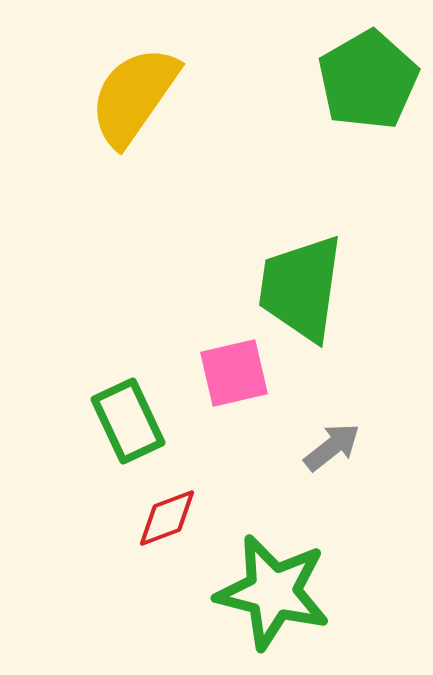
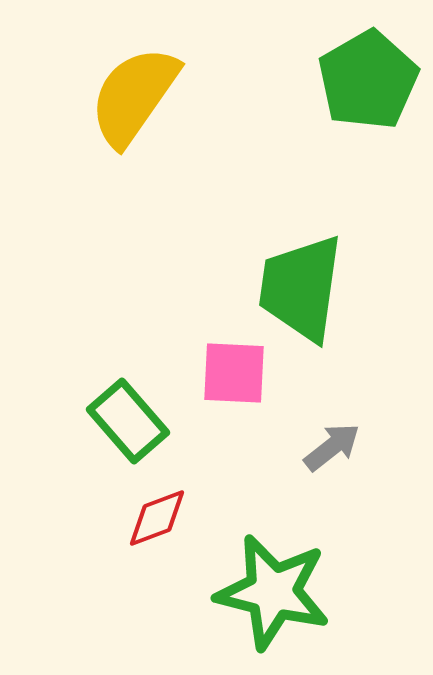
pink square: rotated 16 degrees clockwise
green rectangle: rotated 16 degrees counterclockwise
red diamond: moved 10 px left
